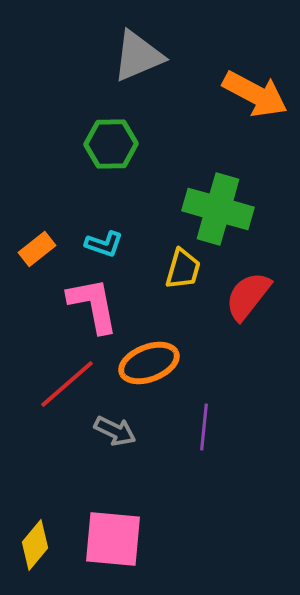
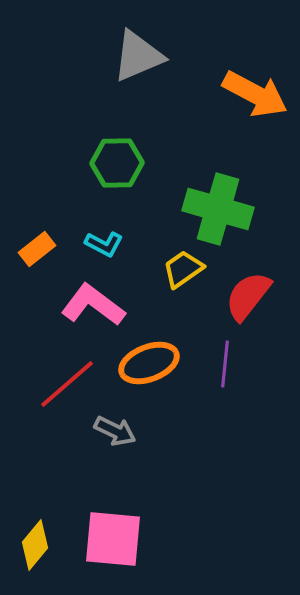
green hexagon: moved 6 px right, 19 px down
cyan L-shape: rotated 9 degrees clockwise
yellow trapezoid: rotated 141 degrees counterclockwise
pink L-shape: rotated 42 degrees counterclockwise
purple line: moved 21 px right, 63 px up
